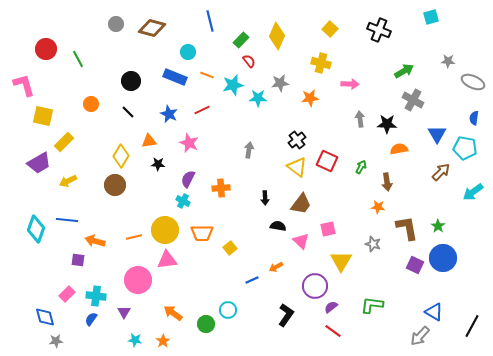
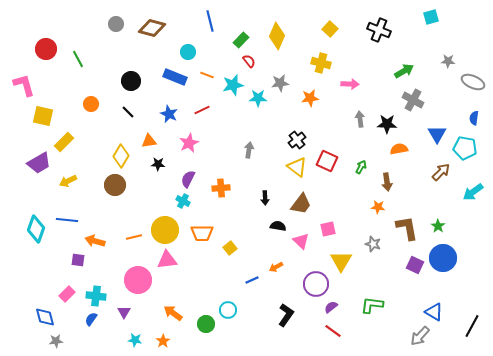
pink star at (189, 143): rotated 24 degrees clockwise
purple circle at (315, 286): moved 1 px right, 2 px up
